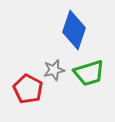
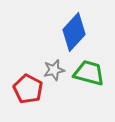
blue diamond: moved 2 px down; rotated 24 degrees clockwise
green trapezoid: rotated 148 degrees counterclockwise
